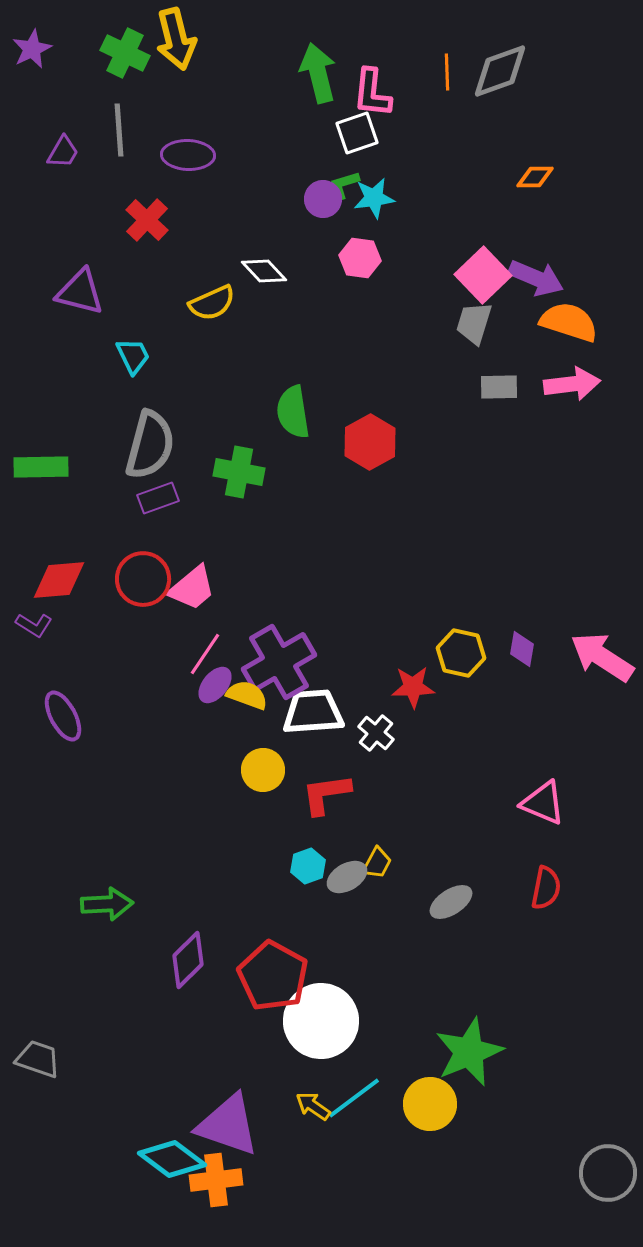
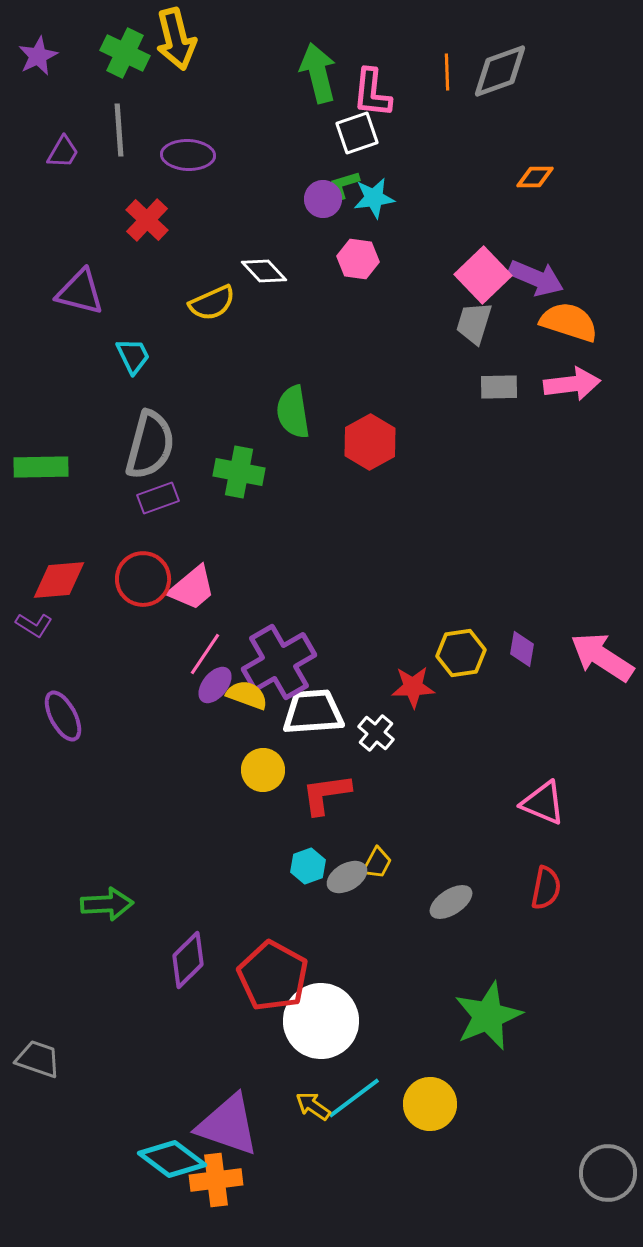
purple star at (32, 49): moved 6 px right, 7 px down
pink hexagon at (360, 258): moved 2 px left, 1 px down
yellow hexagon at (461, 653): rotated 21 degrees counterclockwise
green star at (469, 1052): moved 19 px right, 36 px up
